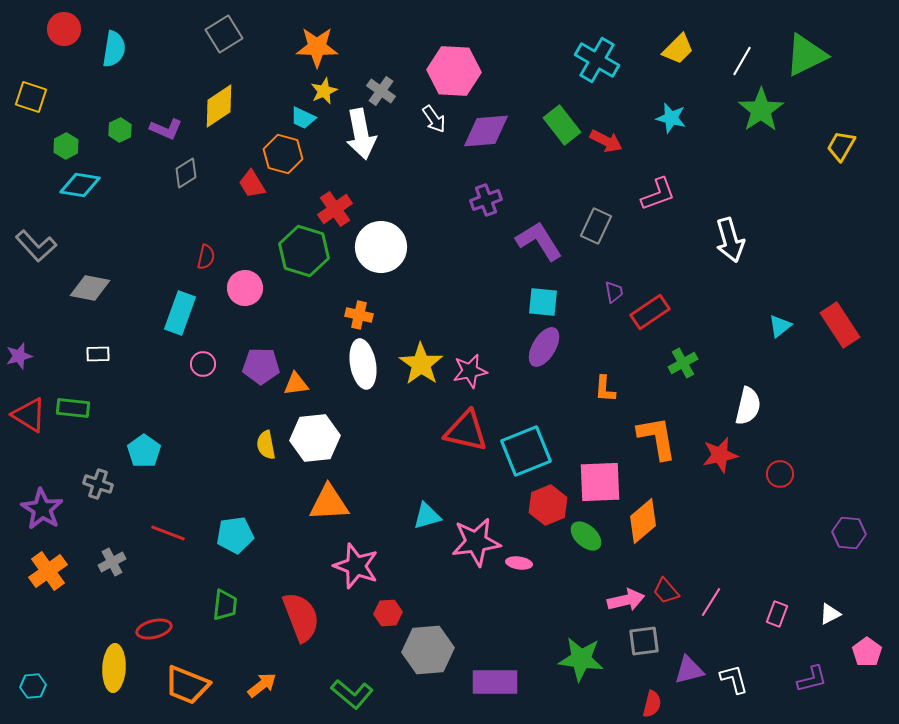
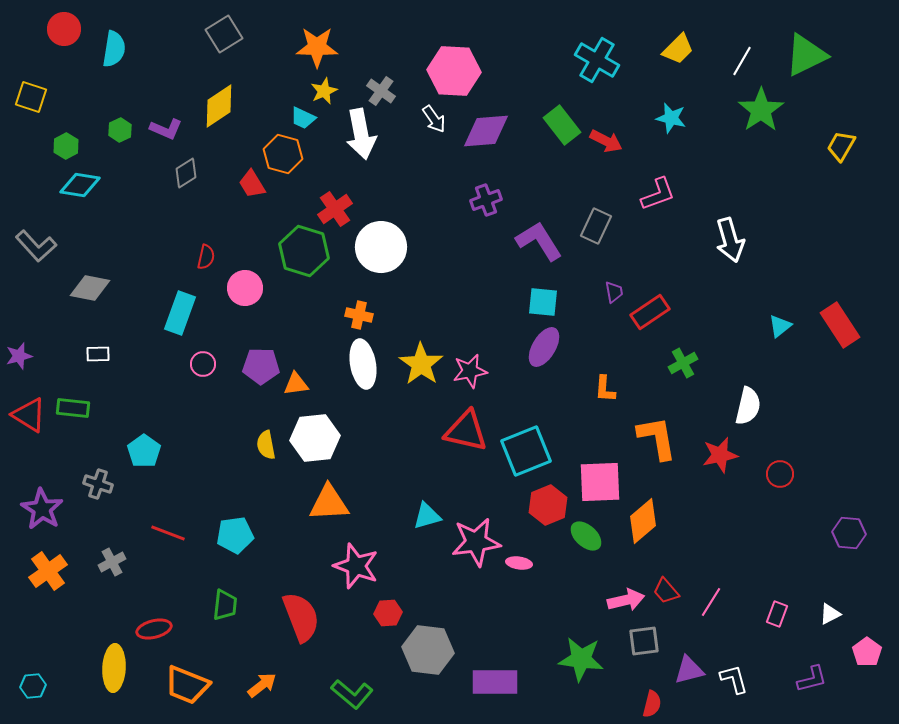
gray hexagon at (428, 650): rotated 12 degrees clockwise
